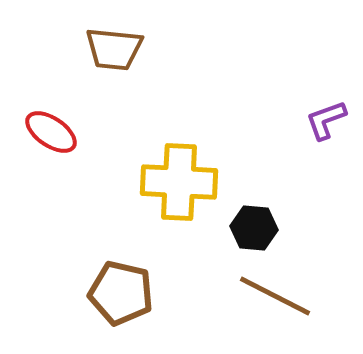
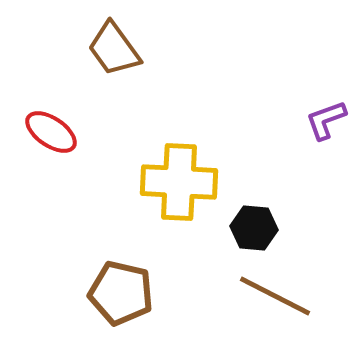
brown trapezoid: rotated 48 degrees clockwise
